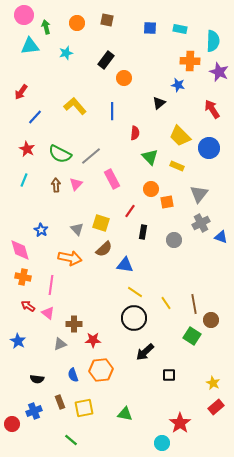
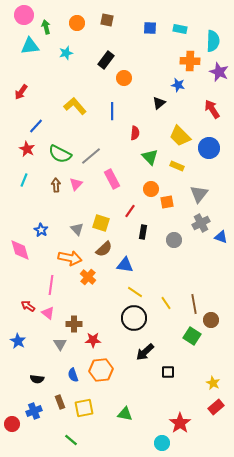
blue line at (35, 117): moved 1 px right, 9 px down
orange cross at (23, 277): moved 65 px right; rotated 28 degrees clockwise
gray triangle at (60, 344): rotated 40 degrees counterclockwise
black square at (169, 375): moved 1 px left, 3 px up
